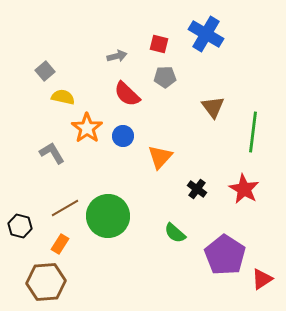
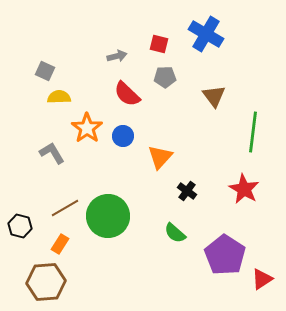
gray square: rotated 24 degrees counterclockwise
yellow semicircle: moved 4 px left; rotated 15 degrees counterclockwise
brown triangle: moved 1 px right, 11 px up
black cross: moved 10 px left, 2 px down
